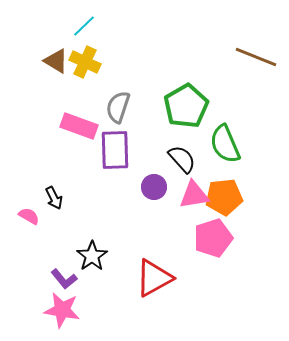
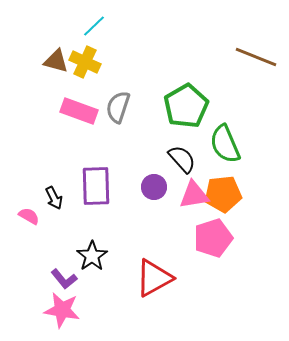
cyan line: moved 10 px right
brown triangle: rotated 16 degrees counterclockwise
pink rectangle: moved 15 px up
purple rectangle: moved 19 px left, 36 px down
orange pentagon: moved 1 px left, 3 px up
